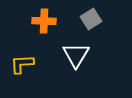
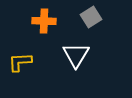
gray square: moved 2 px up
yellow L-shape: moved 2 px left, 2 px up
